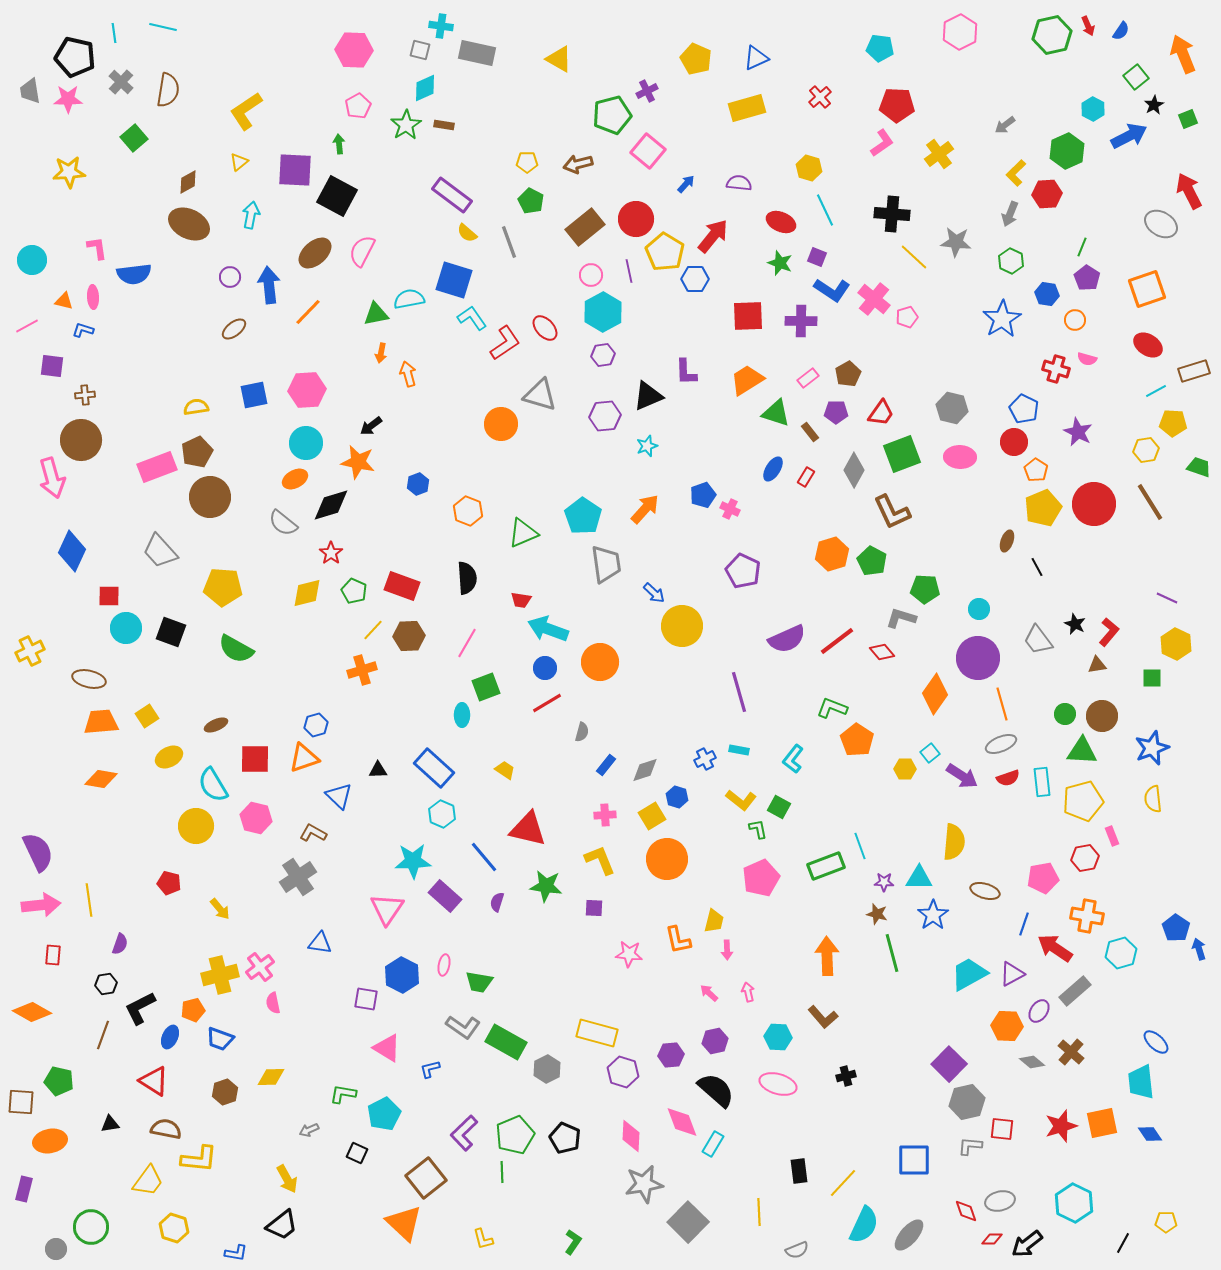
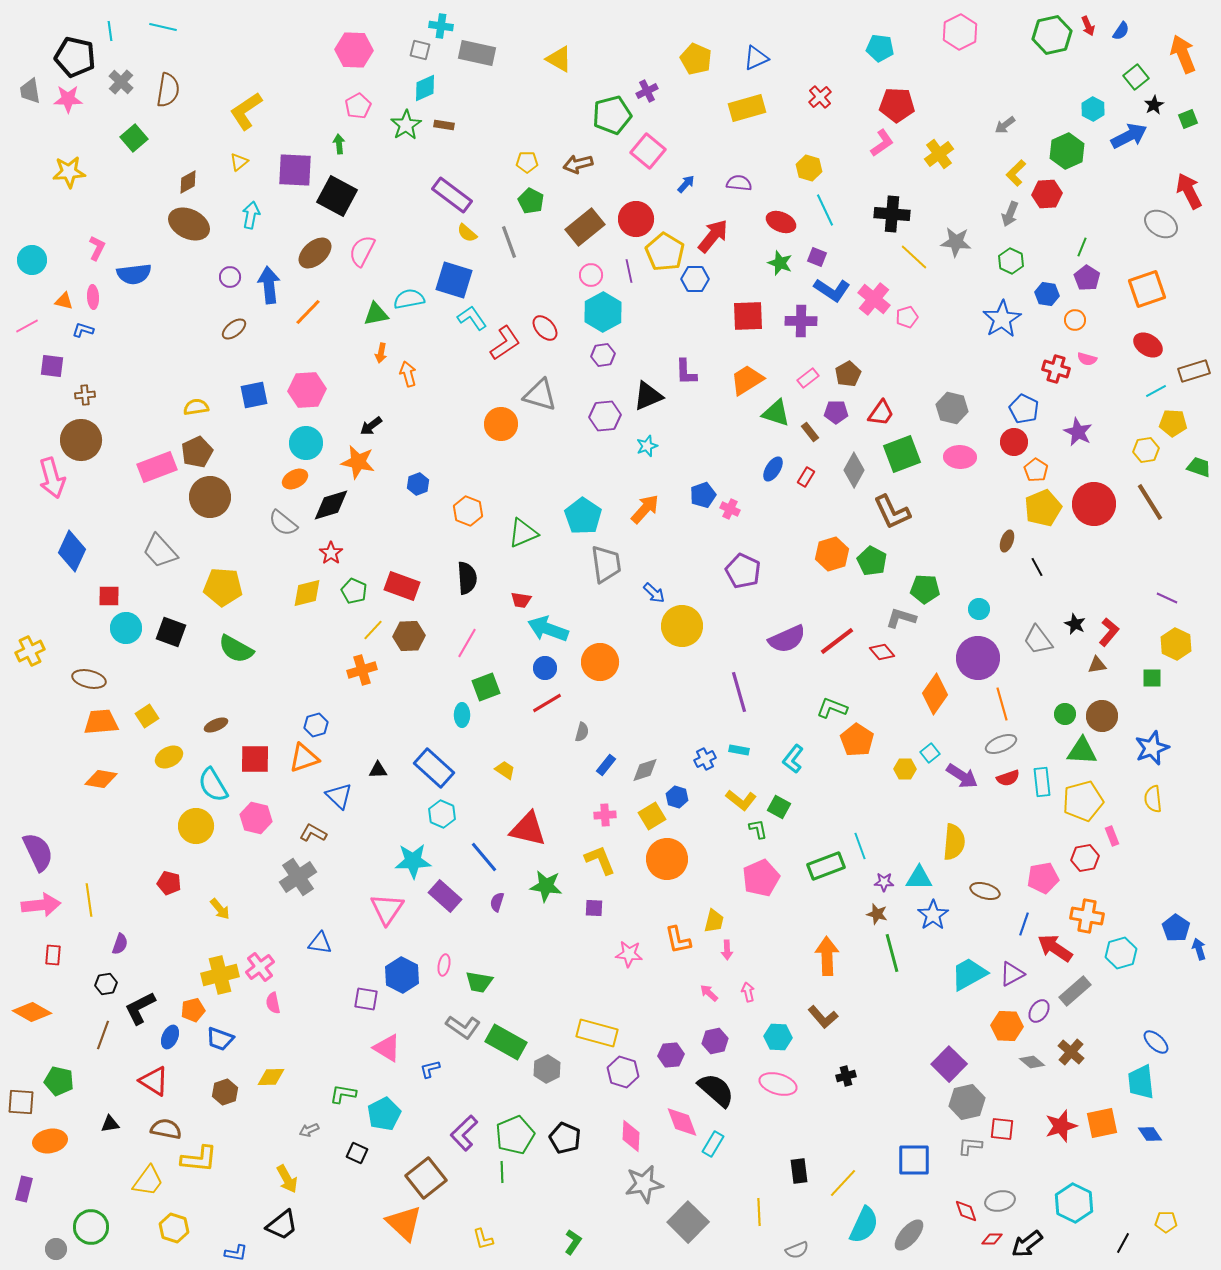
cyan line at (114, 33): moved 4 px left, 2 px up
pink L-shape at (97, 248): rotated 35 degrees clockwise
